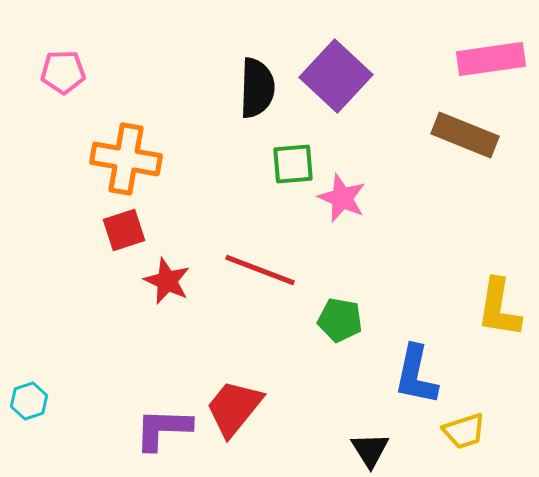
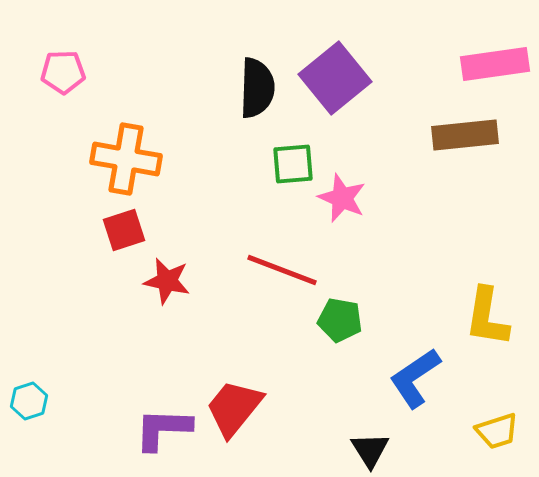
pink rectangle: moved 4 px right, 5 px down
purple square: moved 1 px left, 2 px down; rotated 8 degrees clockwise
brown rectangle: rotated 28 degrees counterclockwise
red line: moved 22 px right
red star: rotated 12 degrees counterclockwise
yellow L-shape: moved 12 px left, 9 px down
blue L-shape: moved 1 px left, 3 px down; rotated 44 degrees clockwise
yellow trapezoid: moved 33 px right
